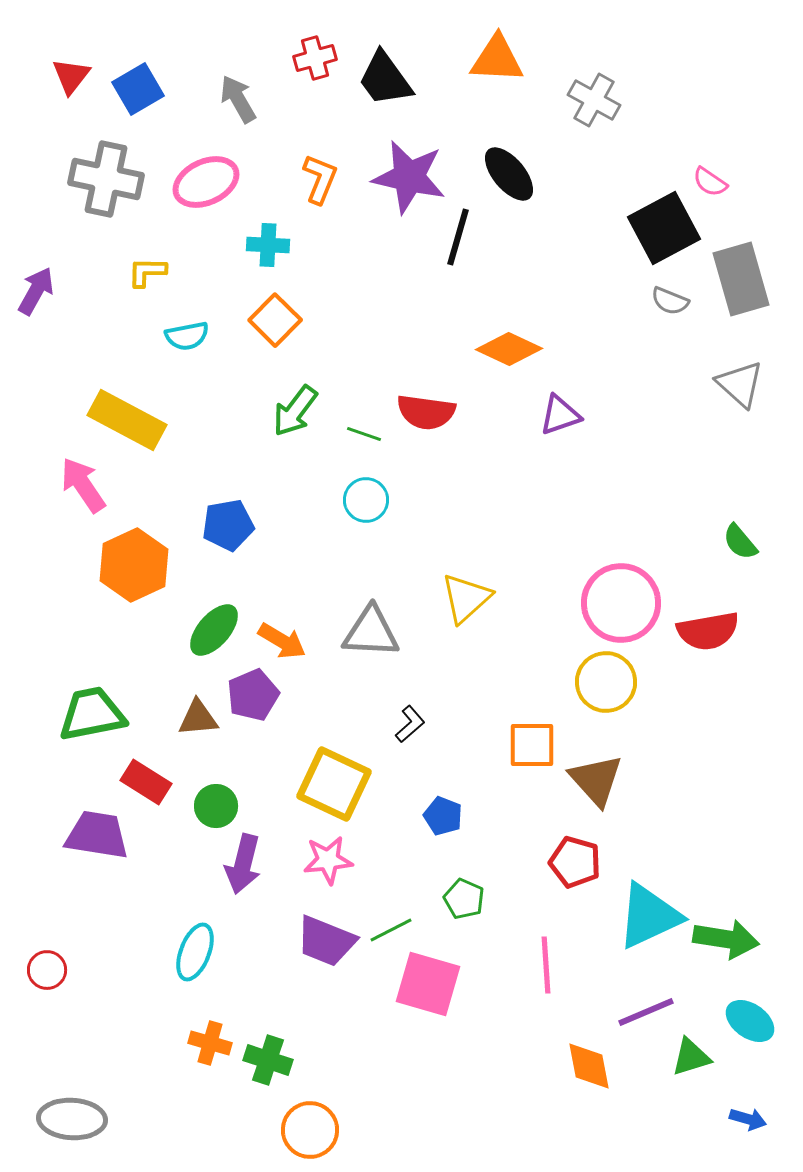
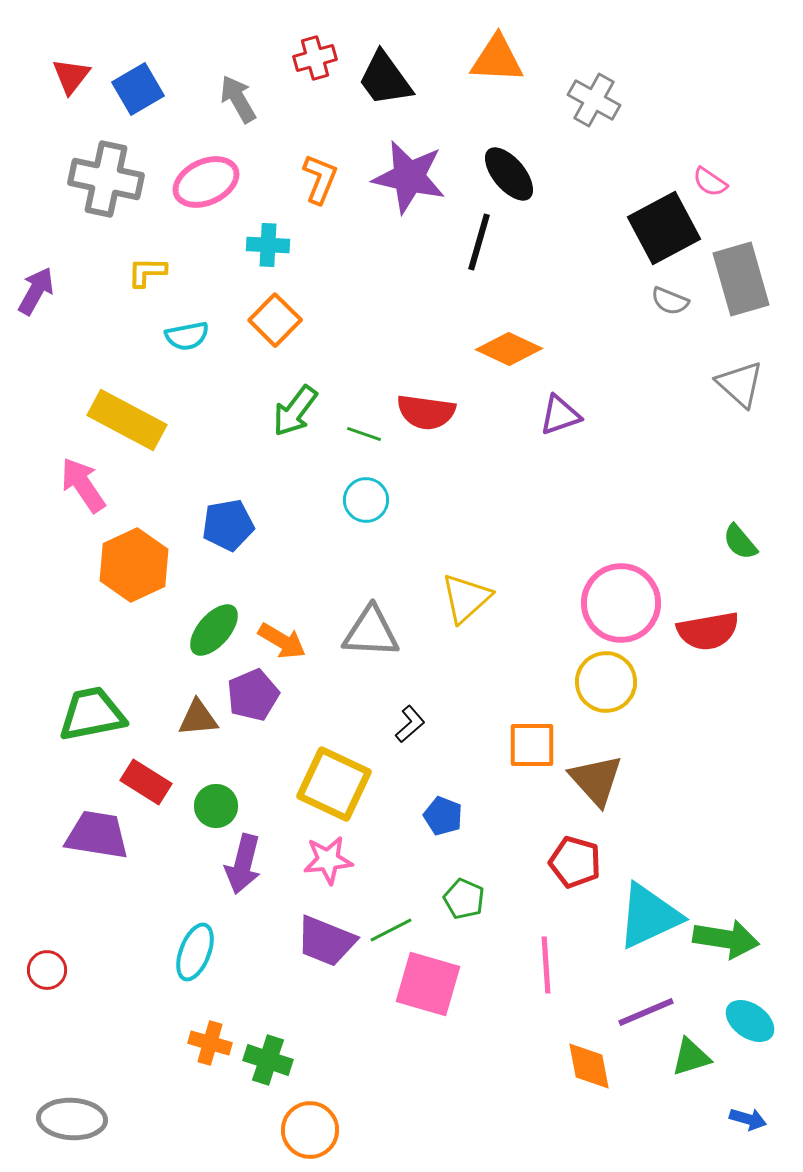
black line at (458, 237): moved 21 px right, 5 px down
